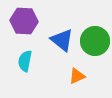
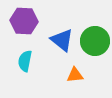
orange triangle: moved 2 px left, 1 px up; rotated 18 degrees clockwise
